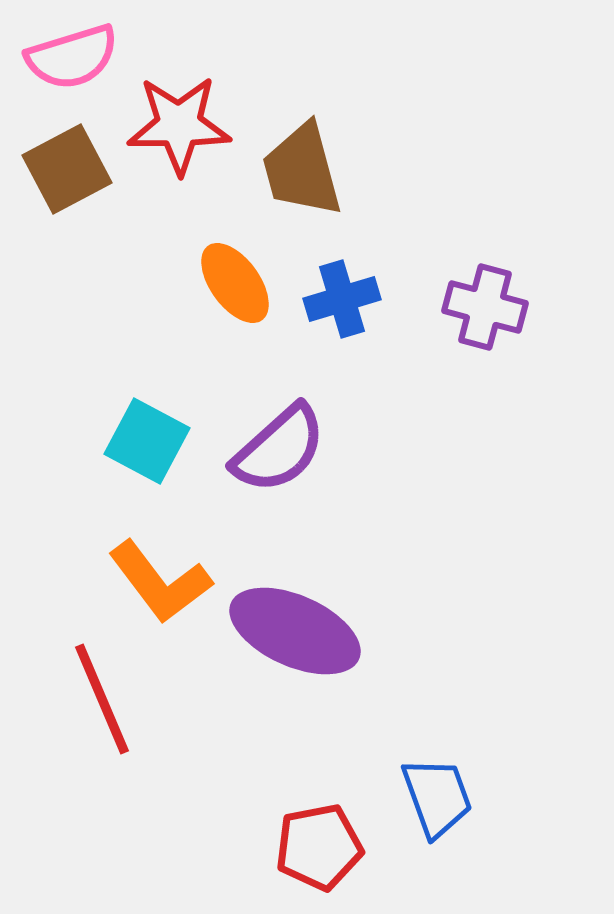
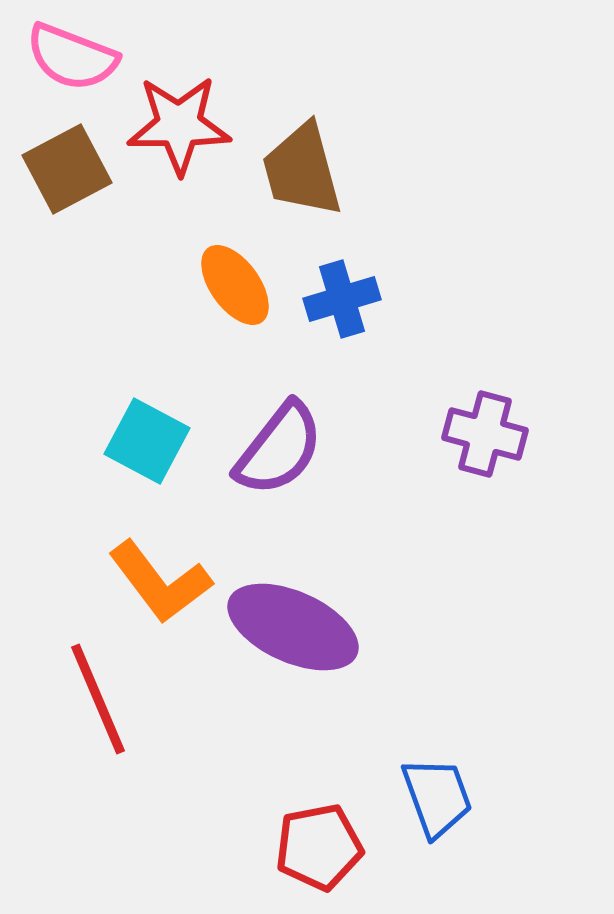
pink semicircle: rotated 38 degrees clockwise
orange ellipse: moved 2 px down
purple cross: moved 127 px down
purple semicircle: rotated 10 degrees counterclockwise
purple ellipse: moved 2 px left, 4 px up
red line: moved 4 px left
